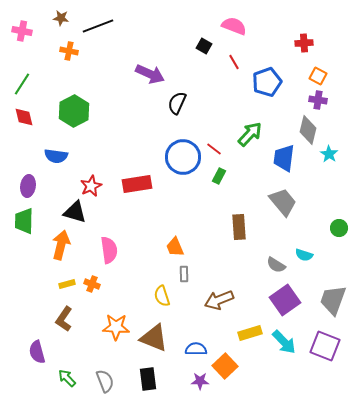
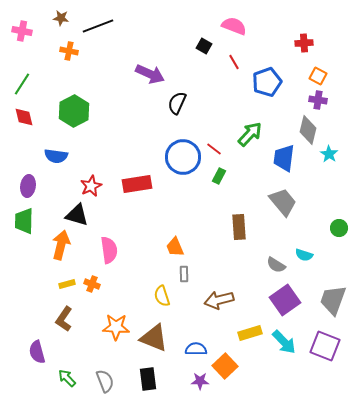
black triangle at (75, 212): moved 2 px right, 3 px down
brown arrow at (219, 300): rotated 8 degrees clockwise
